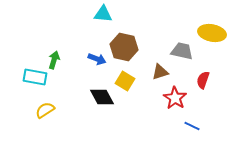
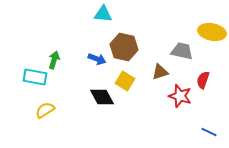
yellow ellipse: moved 1 px up
red star: moved 5 px right, 2 px up; rotated 15 degrees counterclockwise
blue line: moved 17 px right, 6 px down
